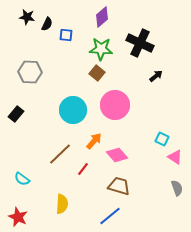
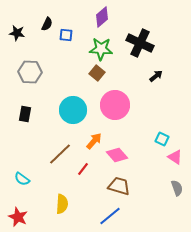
black star: moved 10 px left, 16 px down
black rectangle: moved 9 px right; rotated 28 degrees counterclockwise
